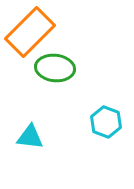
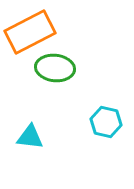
orange rectangle: rotated 18 degrees clockwise
cyan hexagon: rotated 8 degrees counterclockwise
